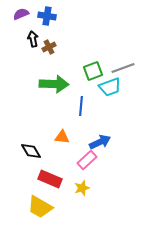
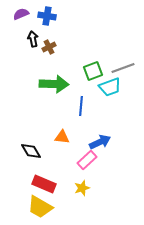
red rectangle: moved 6 px left, 5 px down
